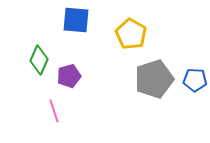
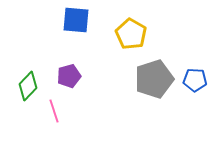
green diamond: moved 11 px left, 26 px down; rotated 20 degrees clockwise
